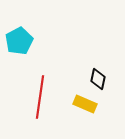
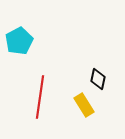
yellow rectangle: moved 1 px left, 1 px down; rotated 35 degrees clockwise
